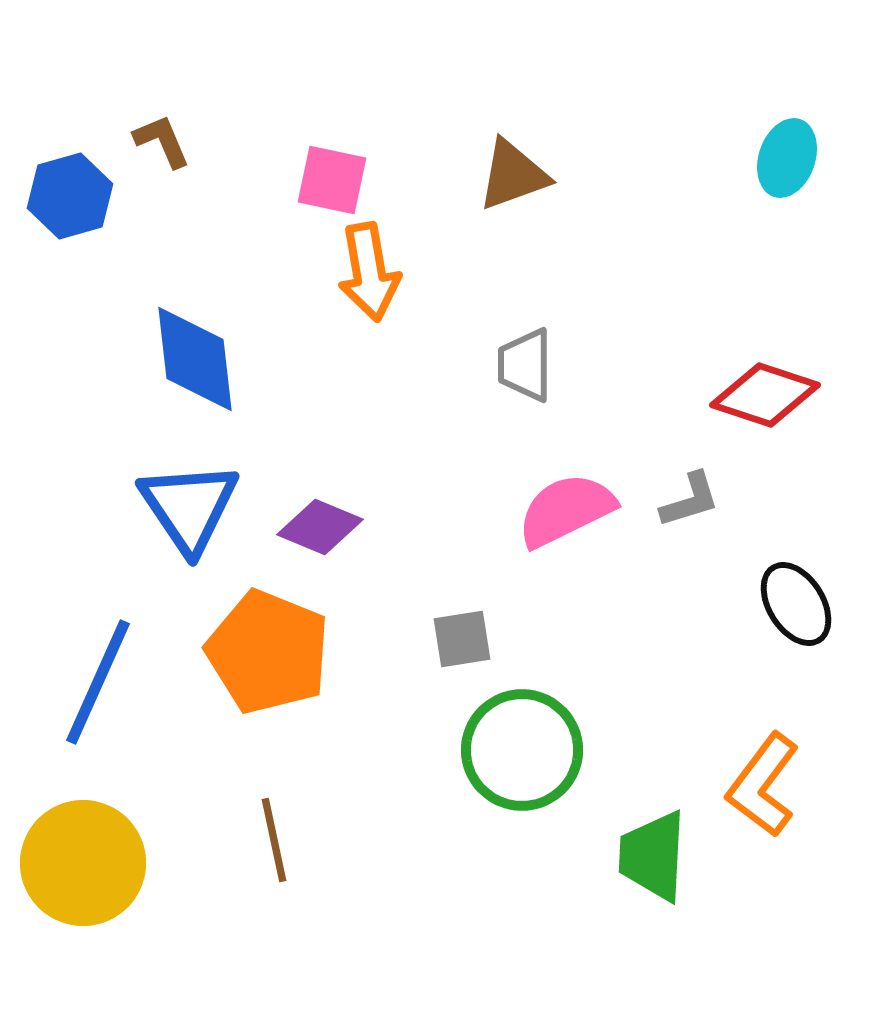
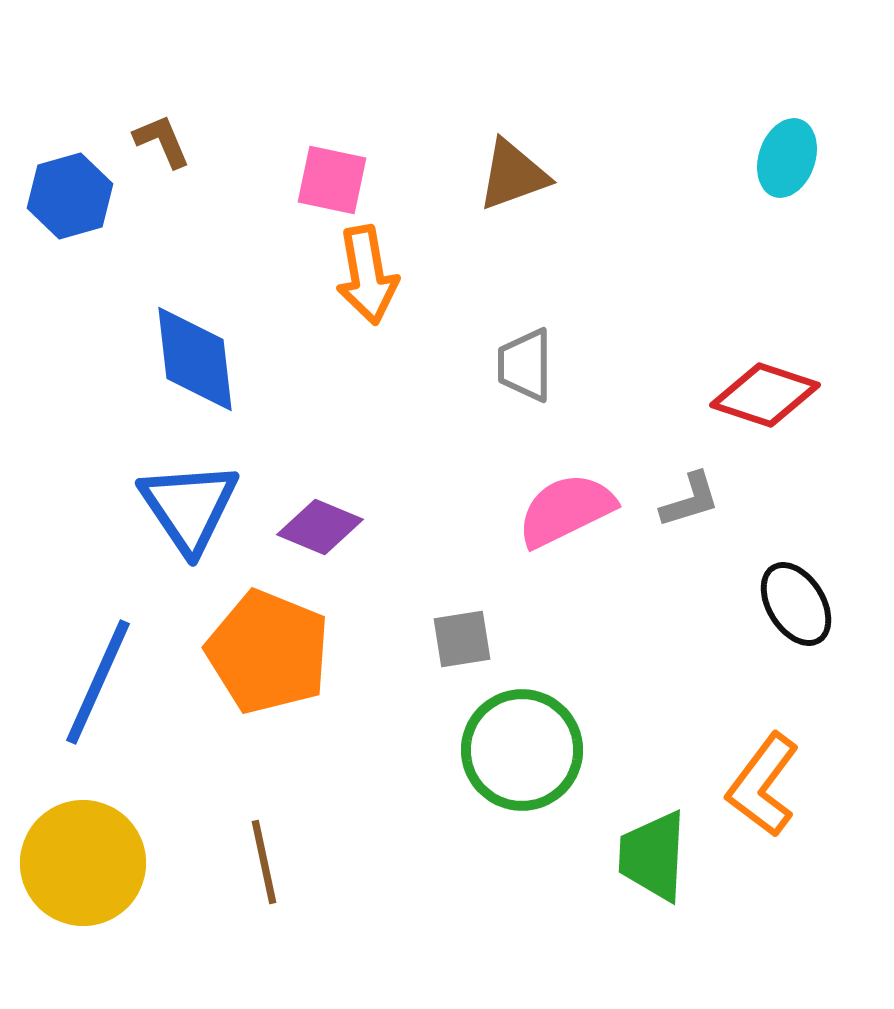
orange arrow: moved 2 px left, 3 px down
brown line: moved 10 px left, 22 px down
